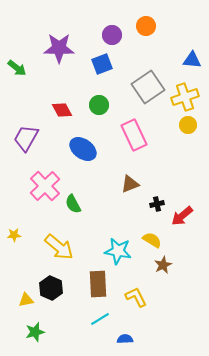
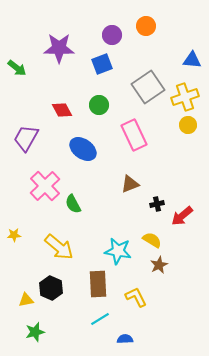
brown star: moved 4 px left
